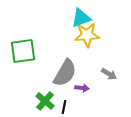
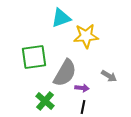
cyan triangle: moved 20 px left
yellow star: moved 1 px left, 1 px down
green square: moved 11 px right, 6 px down
gray arrow: moved 2 px down
black line: moved 19 px right
